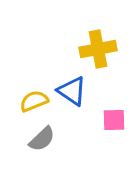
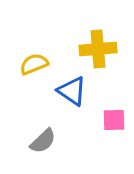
yellow cross: rotated 6 degrees clockwise
yellow semicircle: moved 37 px up
gray semicircle: moved 1 px right, 2 px down
